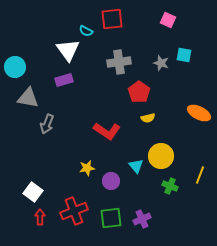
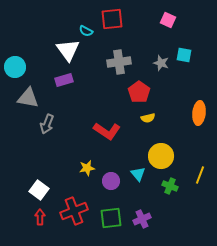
orange ellipse: rotated 70 degrees clockwise
cyan triangle: moved 2 px right, 8 px down
white square: moved 6 px right, 2 px up
